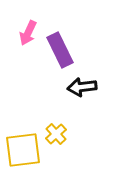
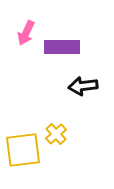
pink arrow: moved 2 px left
purple rectangle: moved 2 px right, 3 px up; rotated 64 degrees counterclockwise
black arrow: moved 1 px right, 1 px up
